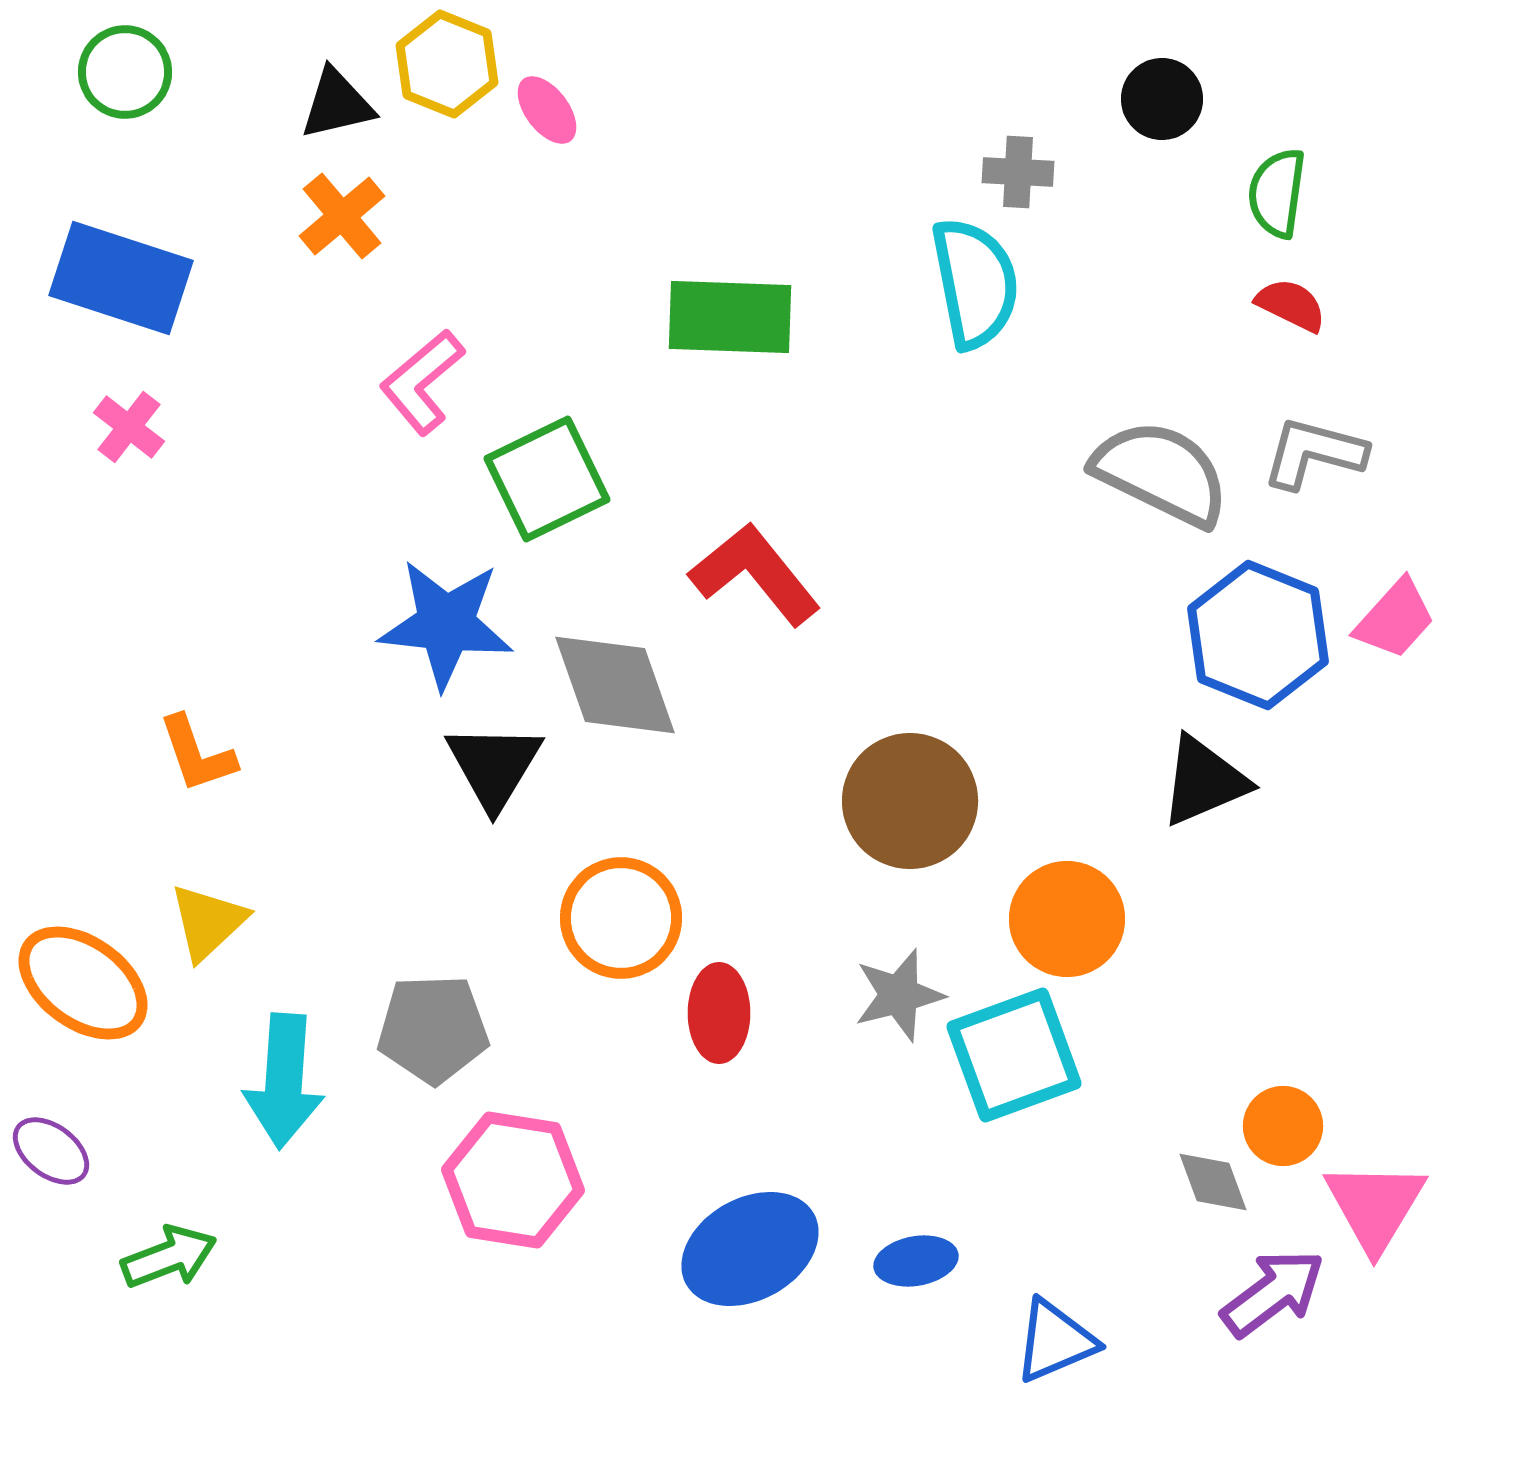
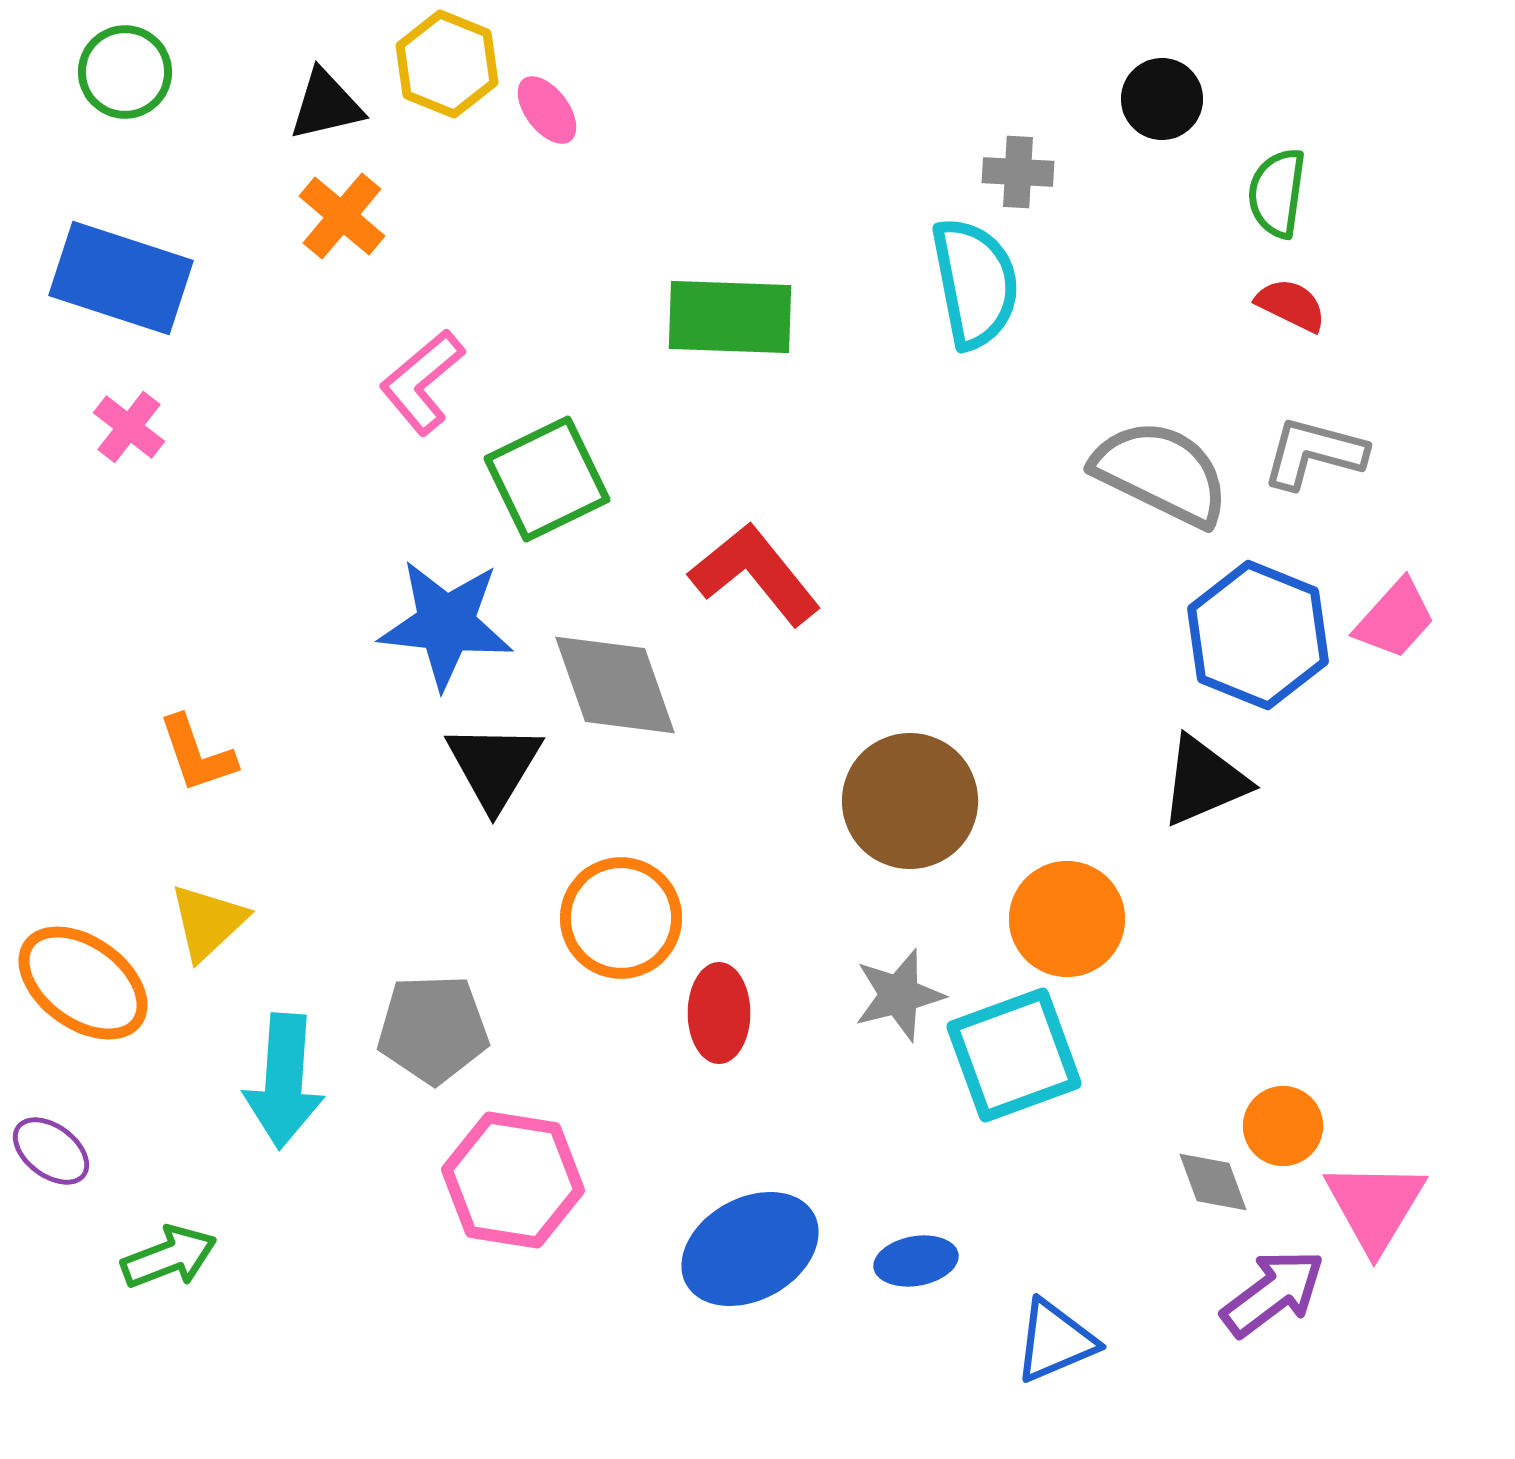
black triangle at (337, 104): moved 11 px left, 1 px down
orange cross at (342, 216): rotated 10 degrees counterclockwise
